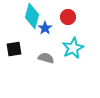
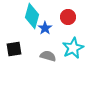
gray semicircle: moved 2 px right, 2 px up
